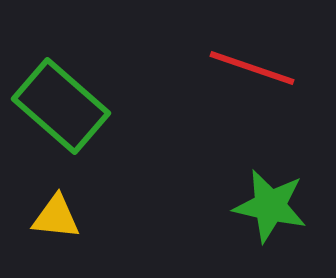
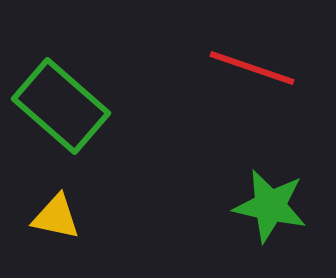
yellow triangle: rotated 6 degrees clockwise
